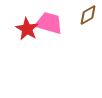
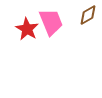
pink trapezoid: moved 2 px right, 1 px up; rotated 52 degrees clockwise
